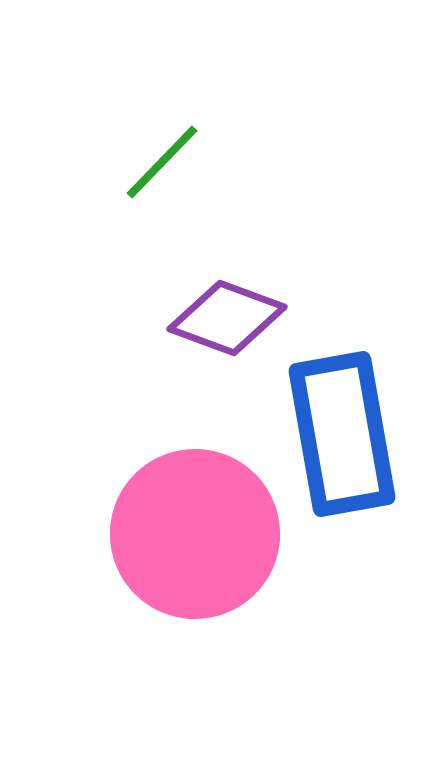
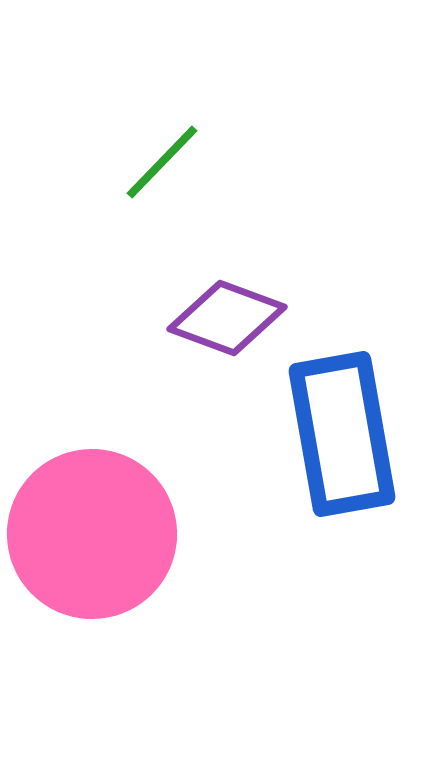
pink circle: moved 103 px left
